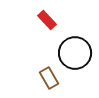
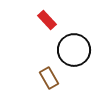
black circle: moved 1 px left, 3 px up
